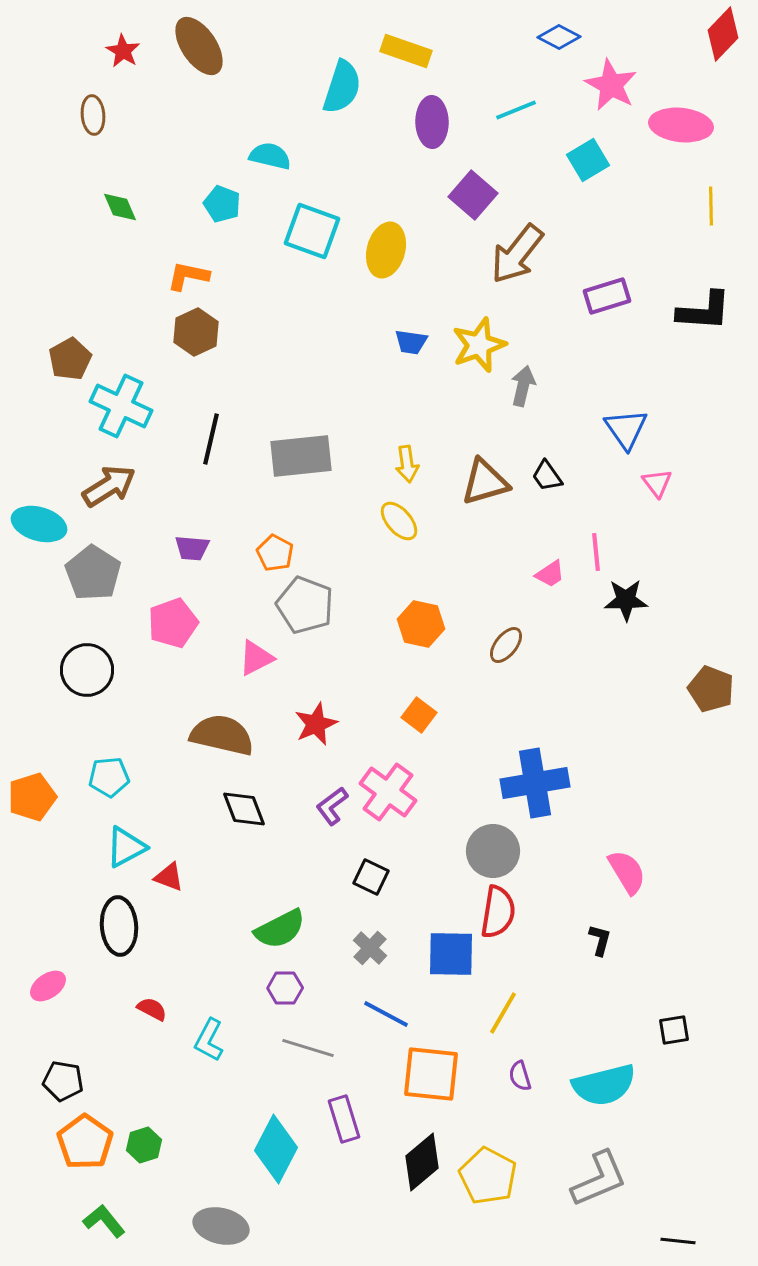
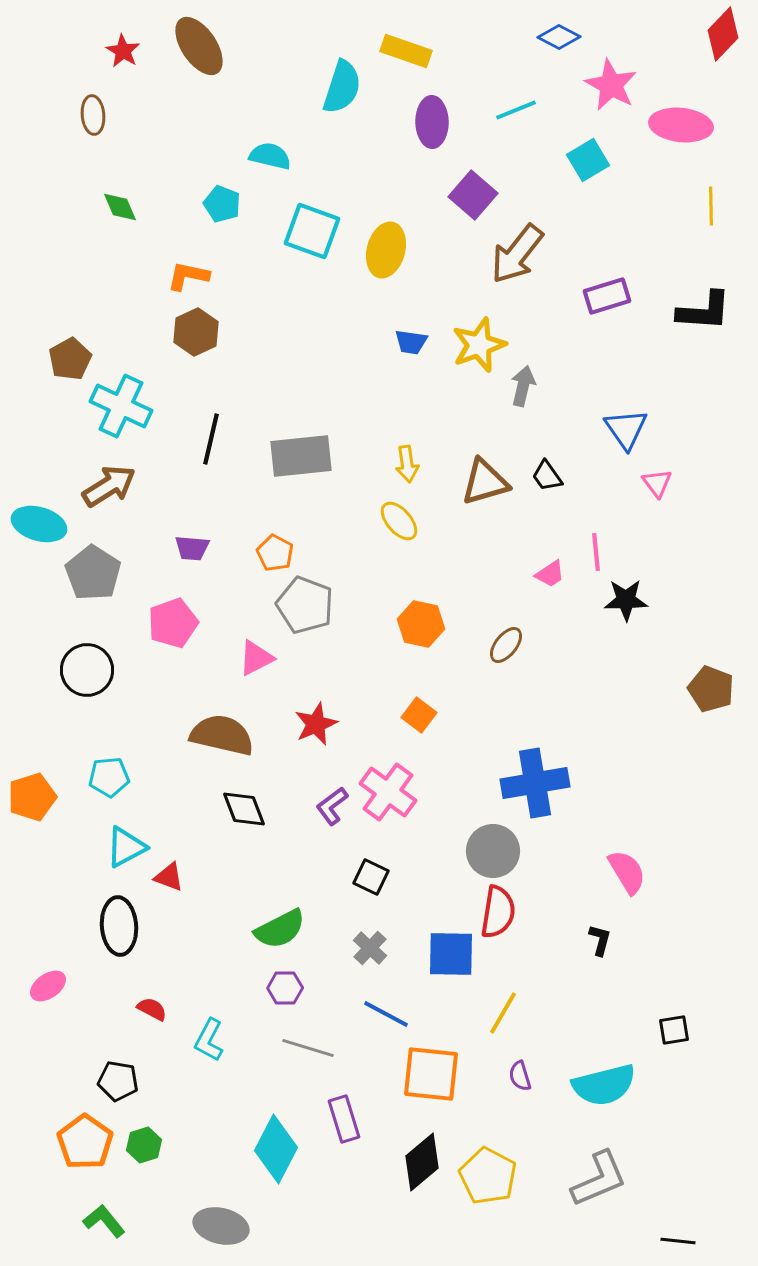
black pentagon at (63, 1081): moved 55 px right
